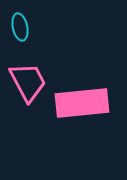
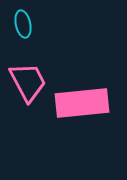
cyan ellipse: moved 3 px right, 3 px up
